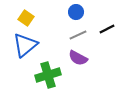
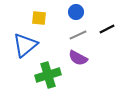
yellow square: moved 13 px right; rotated 28 degrees counterclockwise
